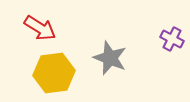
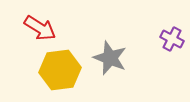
yellow hexagon: moved 6 px right, 3 px up
